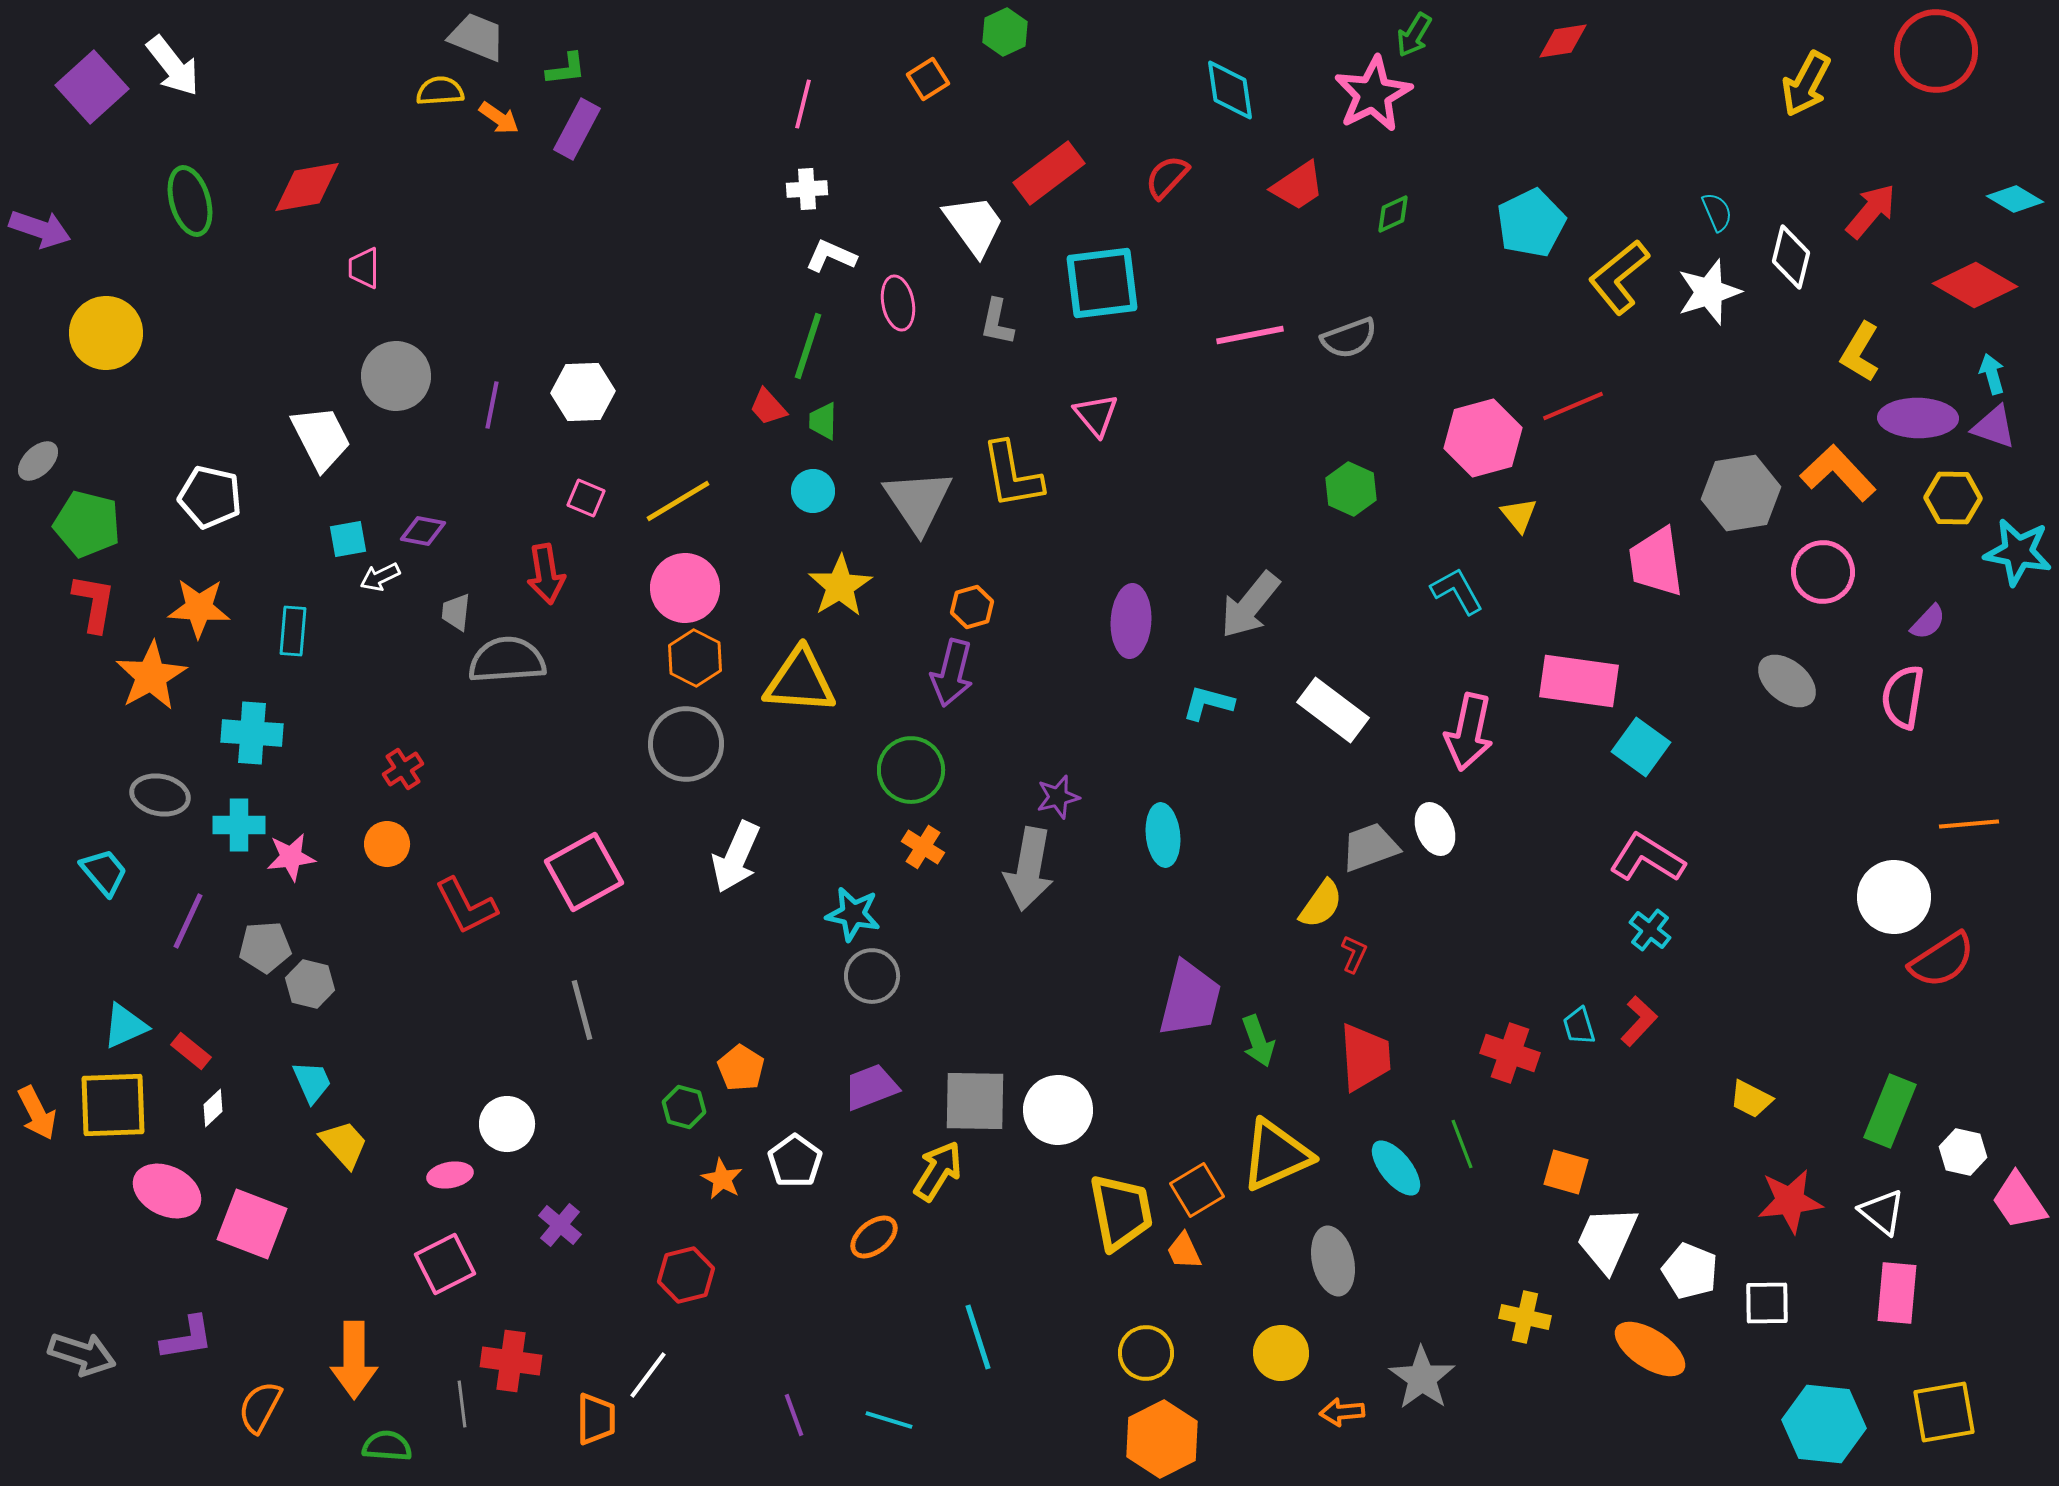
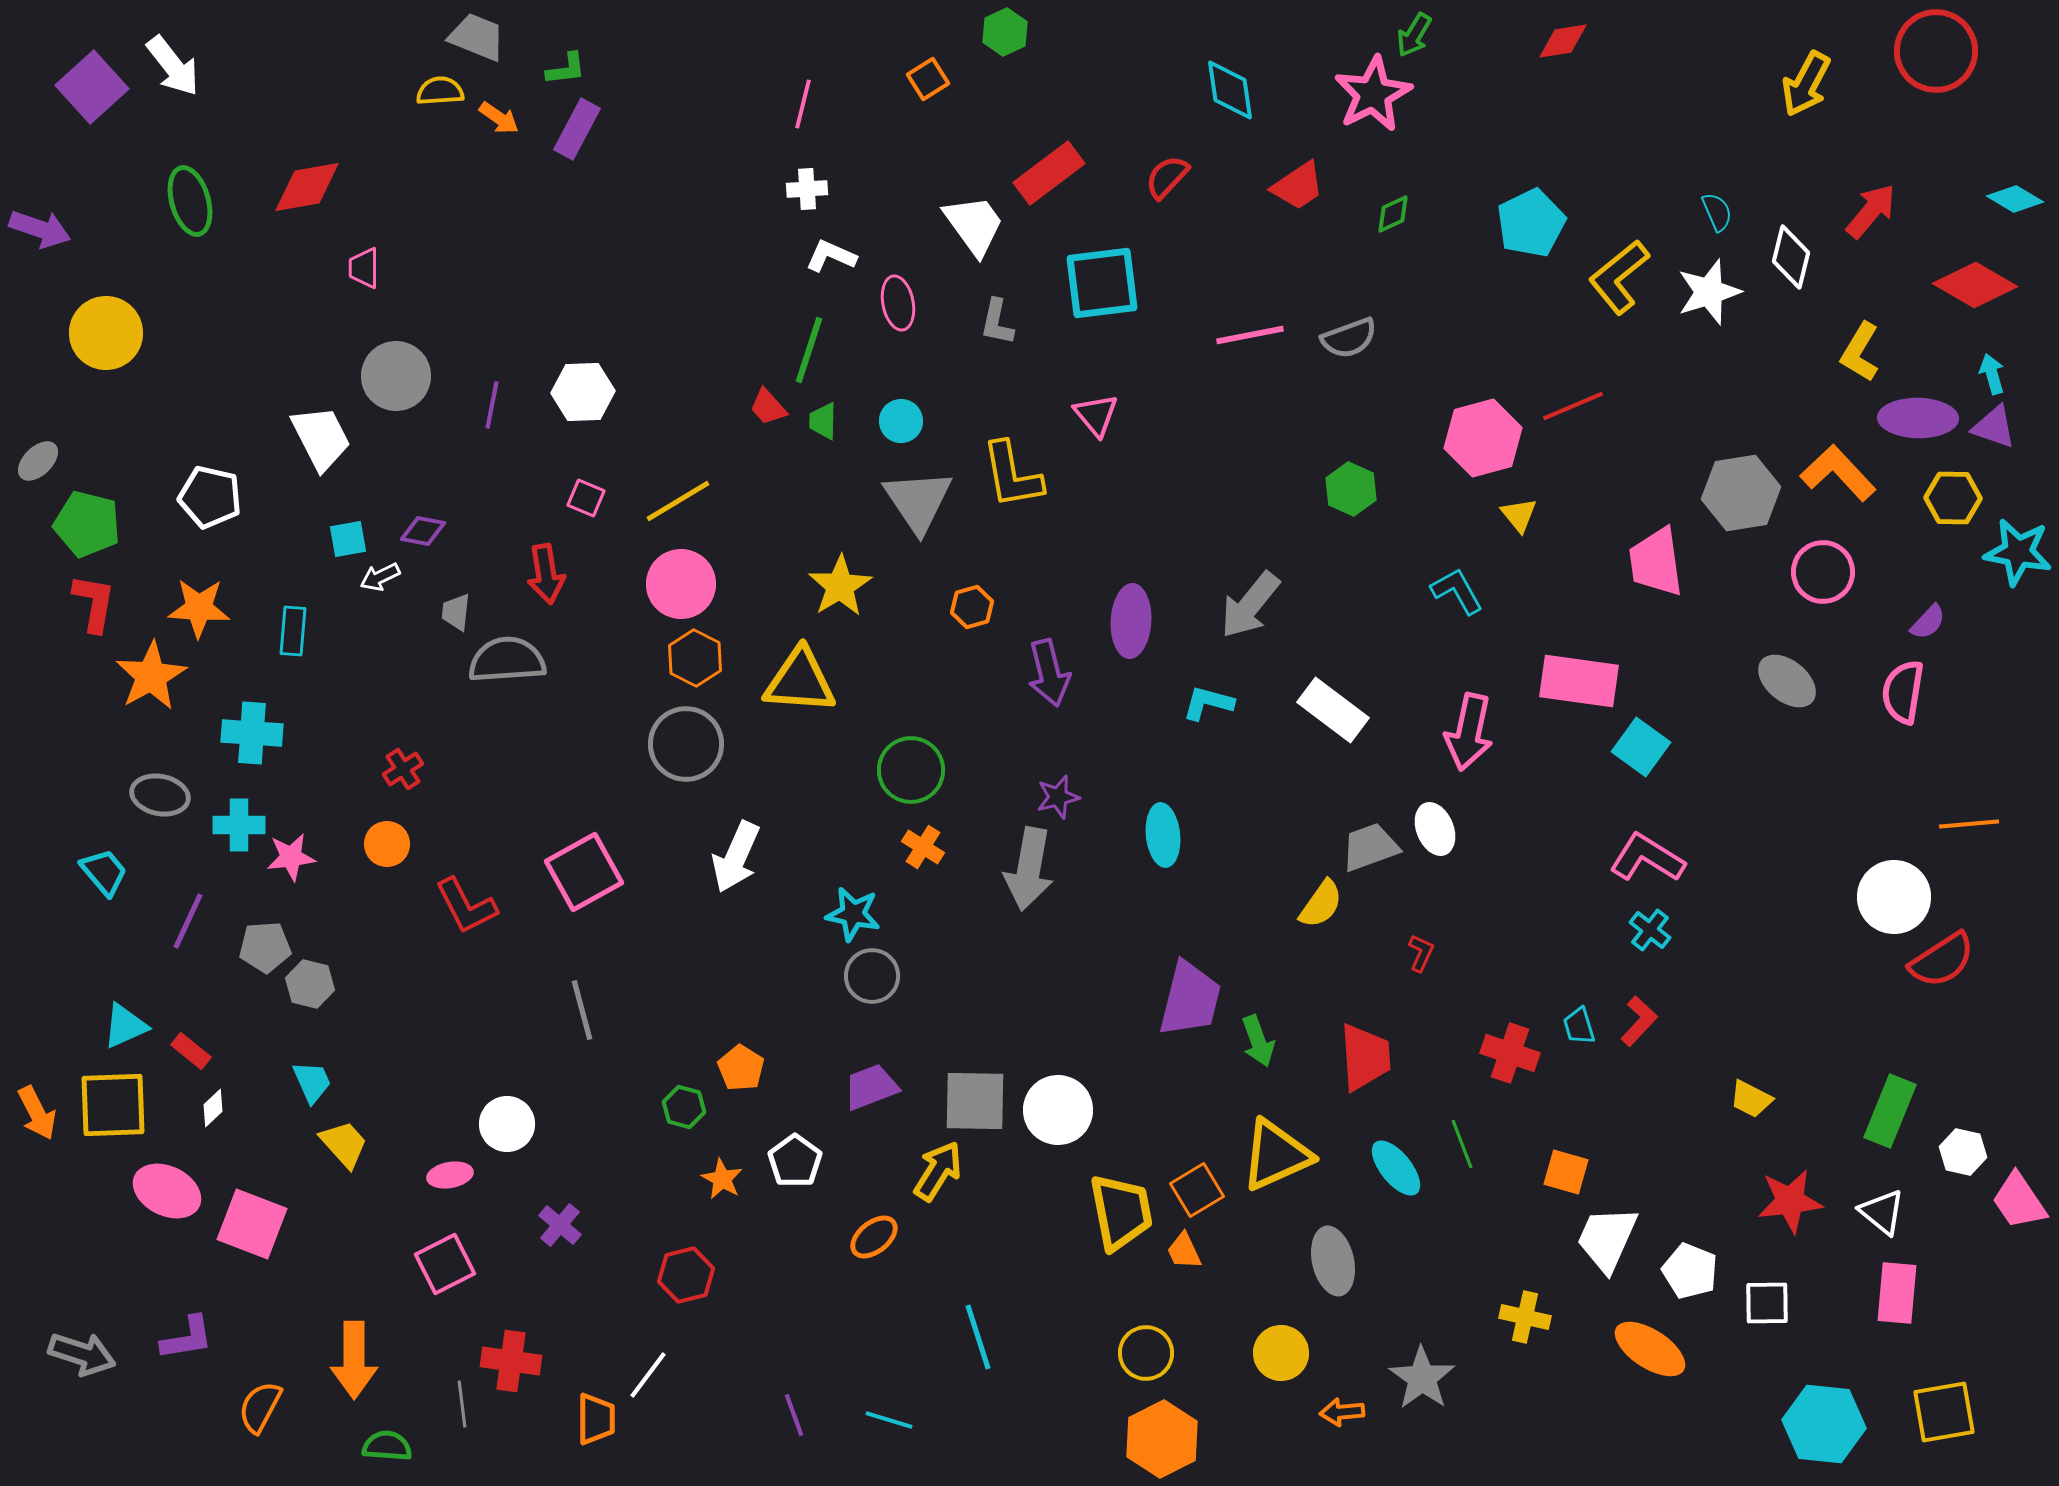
green line at (808, 346): moved 1 px right, 4 px down
cyan circle at (813, 491): moved 88 px right, 70 px up
pink circle at (685, 588): moved 4 px left, 4 px up
purple arrow at (952, 673): moved 97 px right; rotated 28 degrees counterclockwise
pink semicircle at (1903, 697): moved 5 px up
red L-shape at (1354, 954): moved 67 px right, 1 px up
